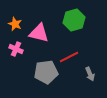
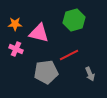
orange star: rotated 24 degrees counterclockwise
red line: moved 2 px up
